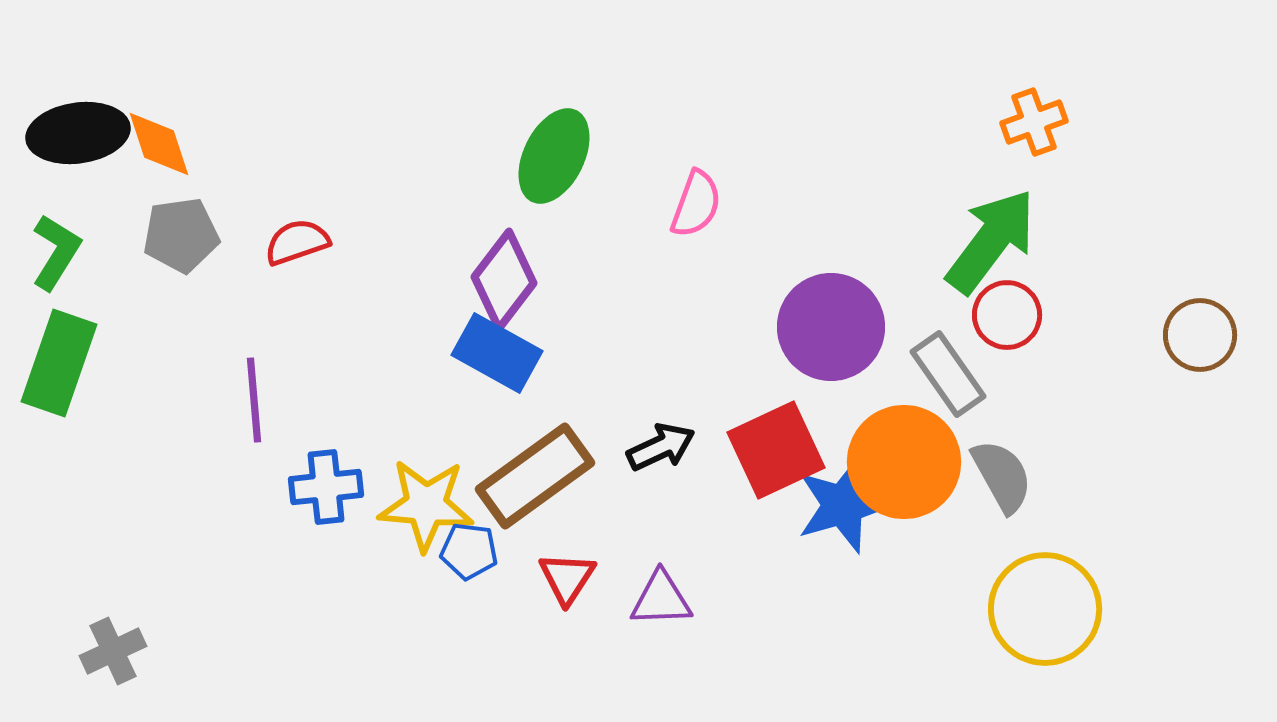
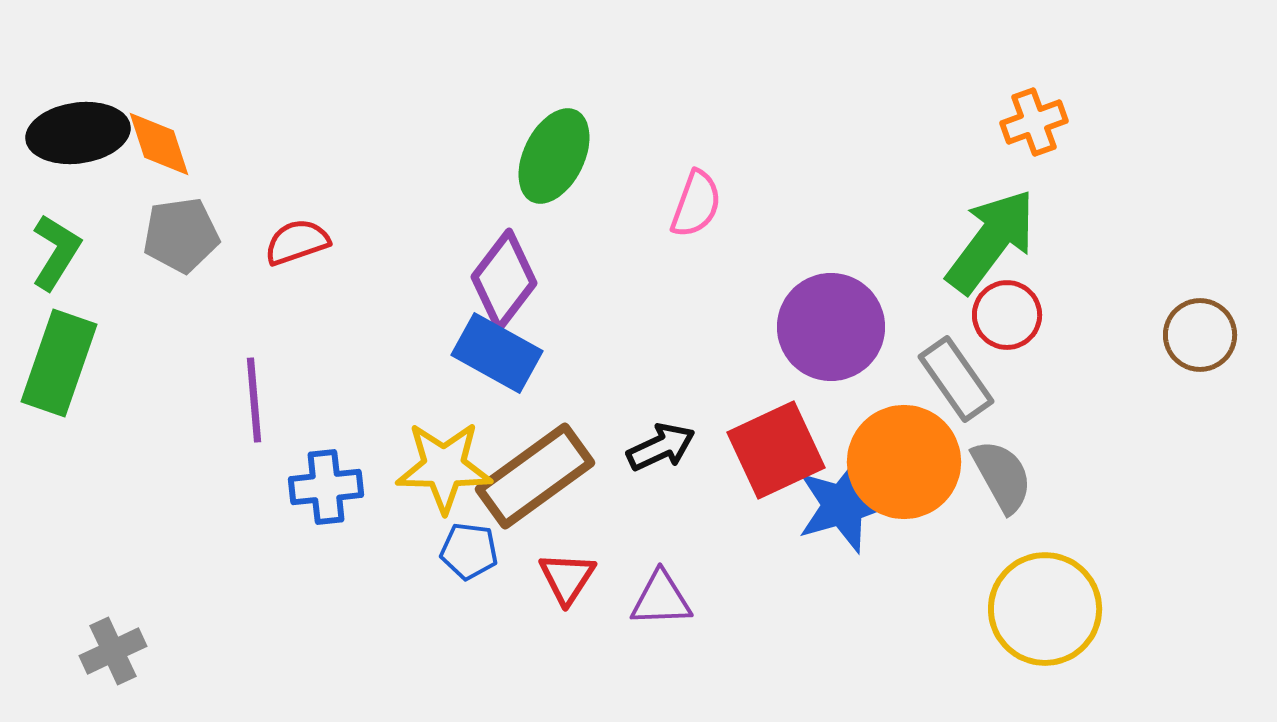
gray rectangle: moved 8 px right, 5 px down
yellow star: moved 18 px right, 38 px up; rotated 4 degrees counterclockwise
